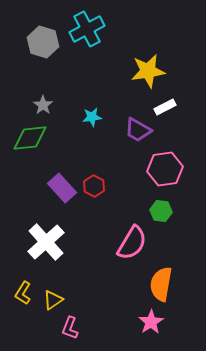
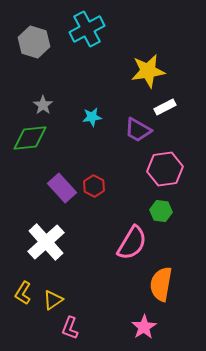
gray hexagon: moved 9 px left
pink star: moved 7 px left, 5 px down
